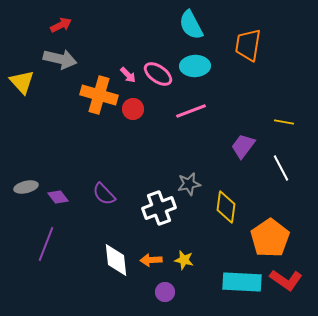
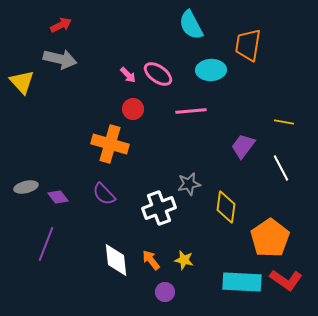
cyan ellipse: moved 16 px right, 4 px down
orange cross: moved 11 px right, 49 px down
pink line: rotated 16 degrees clockwise
orange arrow: rotated 55 degrees clockwise
